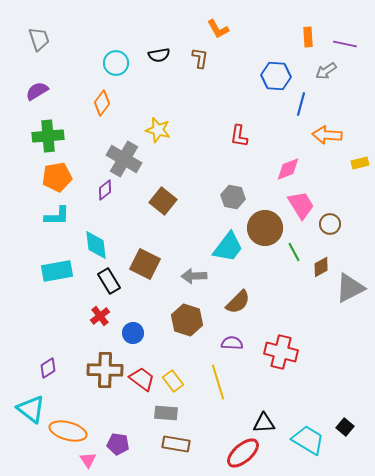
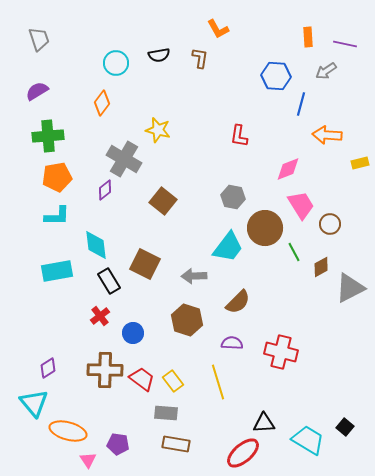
cyan triangle at (31, 409): moved 3 px right, 6 px up; rotated 12 degrees clockwise
